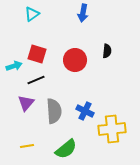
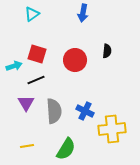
purple triangle: rotated 12 degrees counterclockwise
green semicircle: rotated 20 degrees counterclockwise
